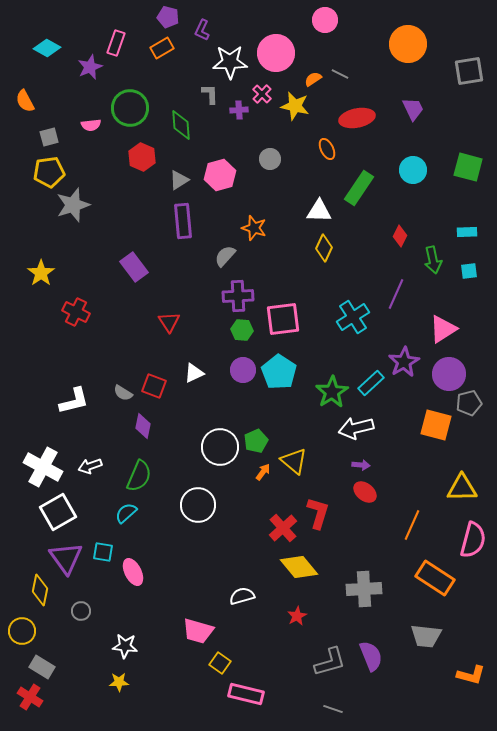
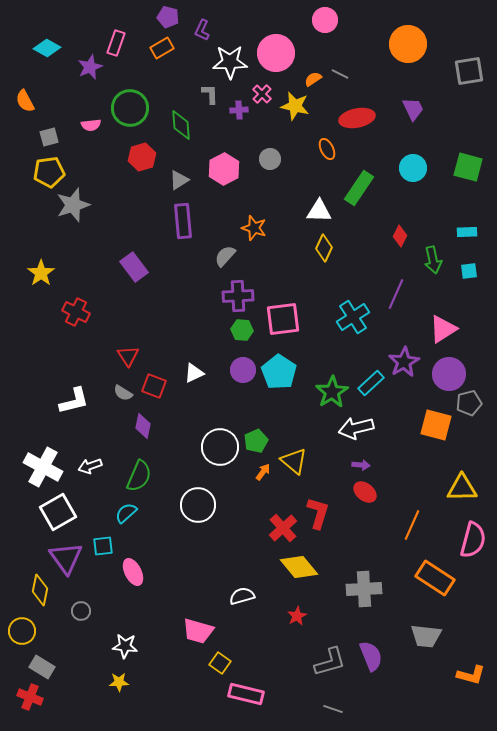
red hexagon at (142, 157): rotated 20 degrees clockwise
cyan circle at (413, 170): moved 2 px up
pink hexagon at (220, 175): moved 4 px right, 6 px up; rotated 12 degrees counterclockwise
red triangle at (169, 322): moved 41 px left, 34 px down
cyan square at (103, 552): moved 6 px up; rotated 15 degrees counterclockwise
red cross at (30, 697): rotated 10 degrees counterclockwise
